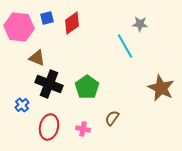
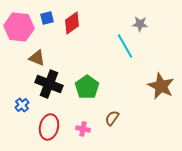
brown star: moved 2 px up
